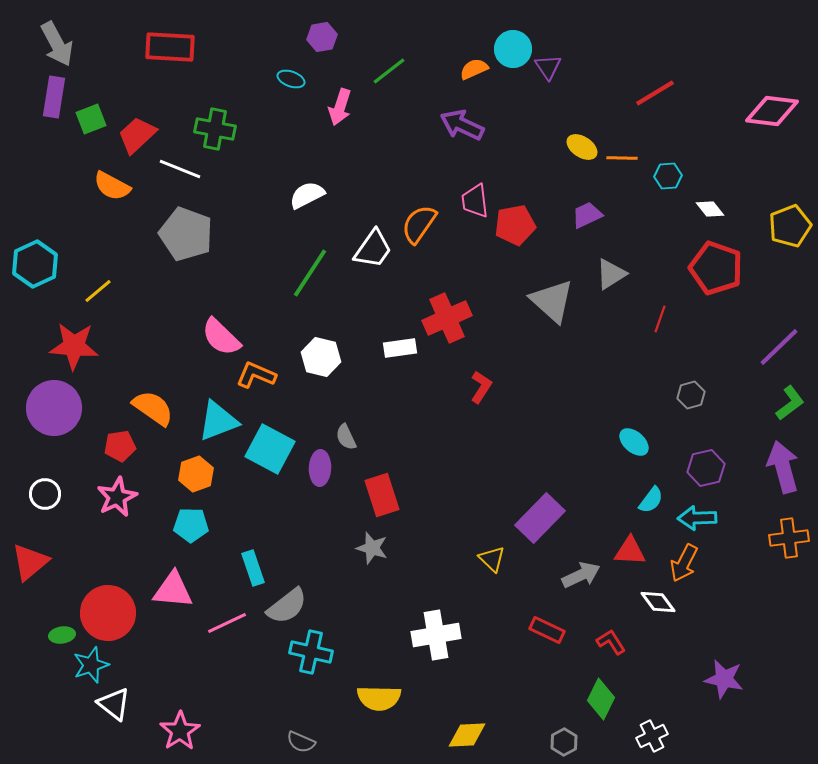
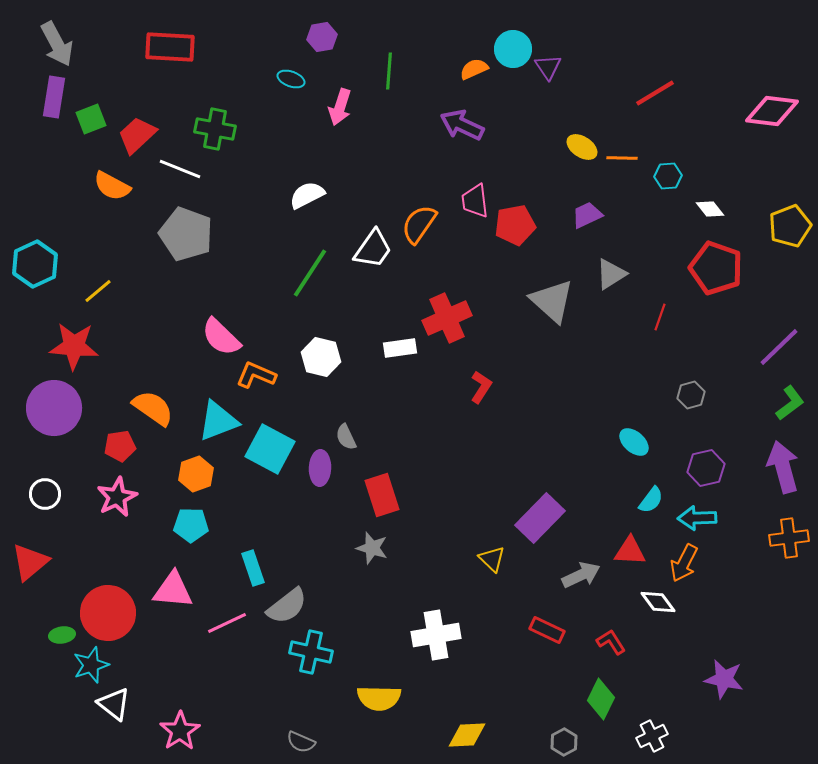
green line at (389, 71): rotated 48 degrees counterclockwise
red line at (660, 319): moved 2 px up
